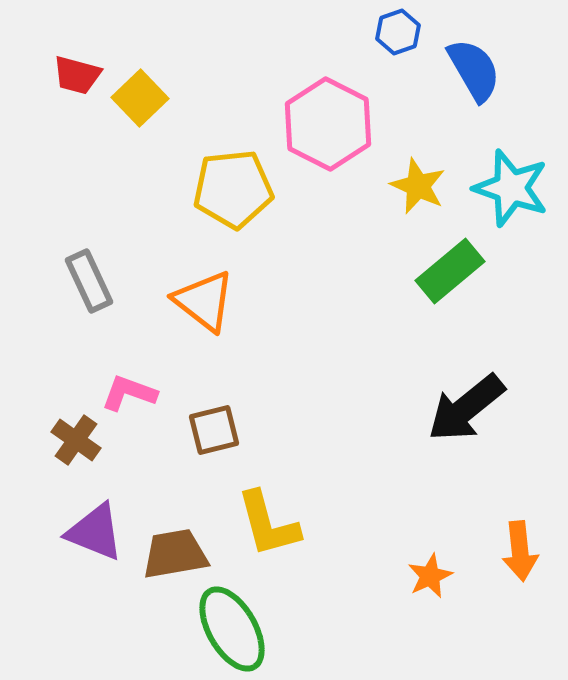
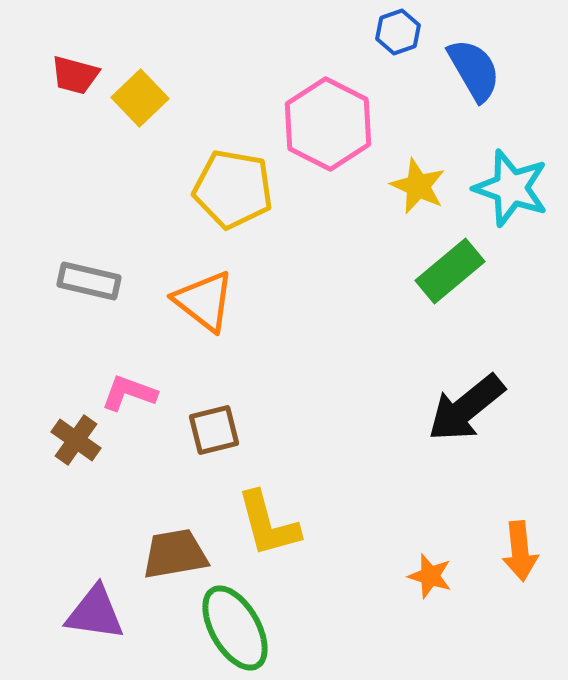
red trapezoid: moved 2 px left
yellow pentagon: rotated 16 degrees clockwise
gray rectangle: rotated 52 degrees counterclockwise
purple triangle: moved 81 px down; rotated 14 degrees counterclockwise
orange star: rotated 30 degrees counterclockwise
green ellipse: moved 3 px right, 1 px up
